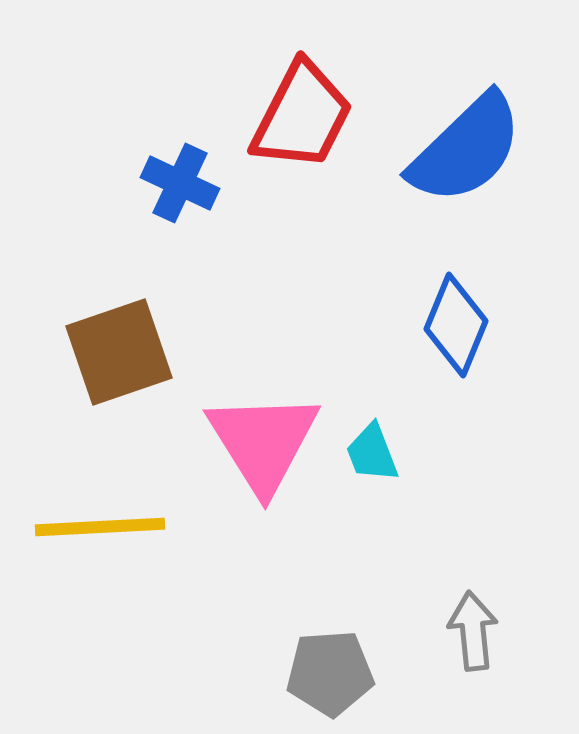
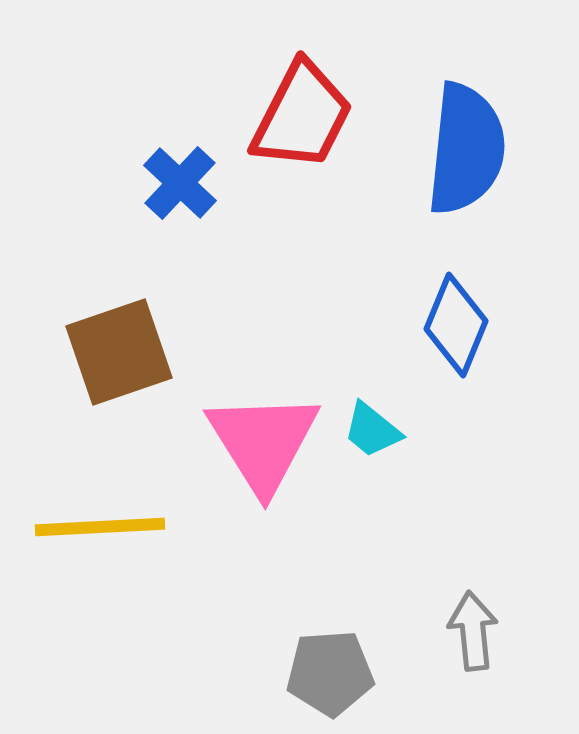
blue semicircle: rotated 40 degrees counterclockwise
blue cross: rotated 18 degrees clockwise
cyan trapezoid: moved 23 px up; rotated 30 degrees counterclockwise
